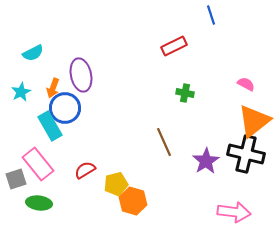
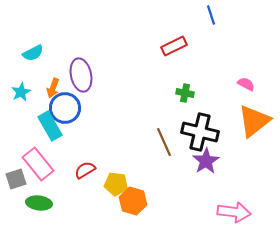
black cross: moved 46 px left, 22 px up
yellow pentagon: rotated 20 degrees clockwise
